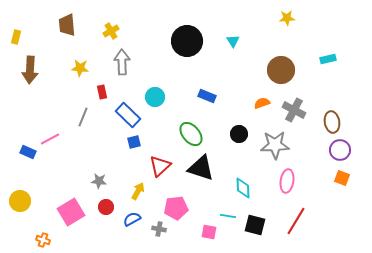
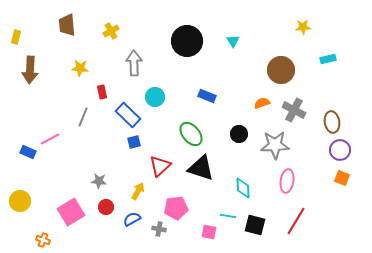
yellow star at (287, 18): moved 16 px right, 9 px down
gray arrow at (122, 62): moved 12 px right, 1 px down
